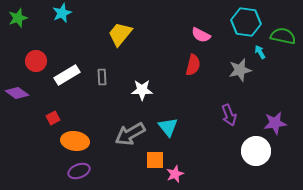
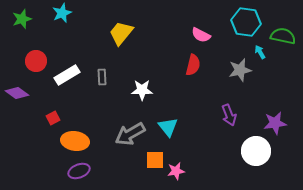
green star: moved 4 px right, 1 px down
yellow trapezoid: moved 1 px right, 1 px up
pink star: moved 1 px right, 3 px up; rotated 12 degrees clockwise
